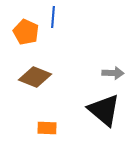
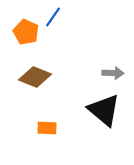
blue line: rotated 30 degrees clockwise
